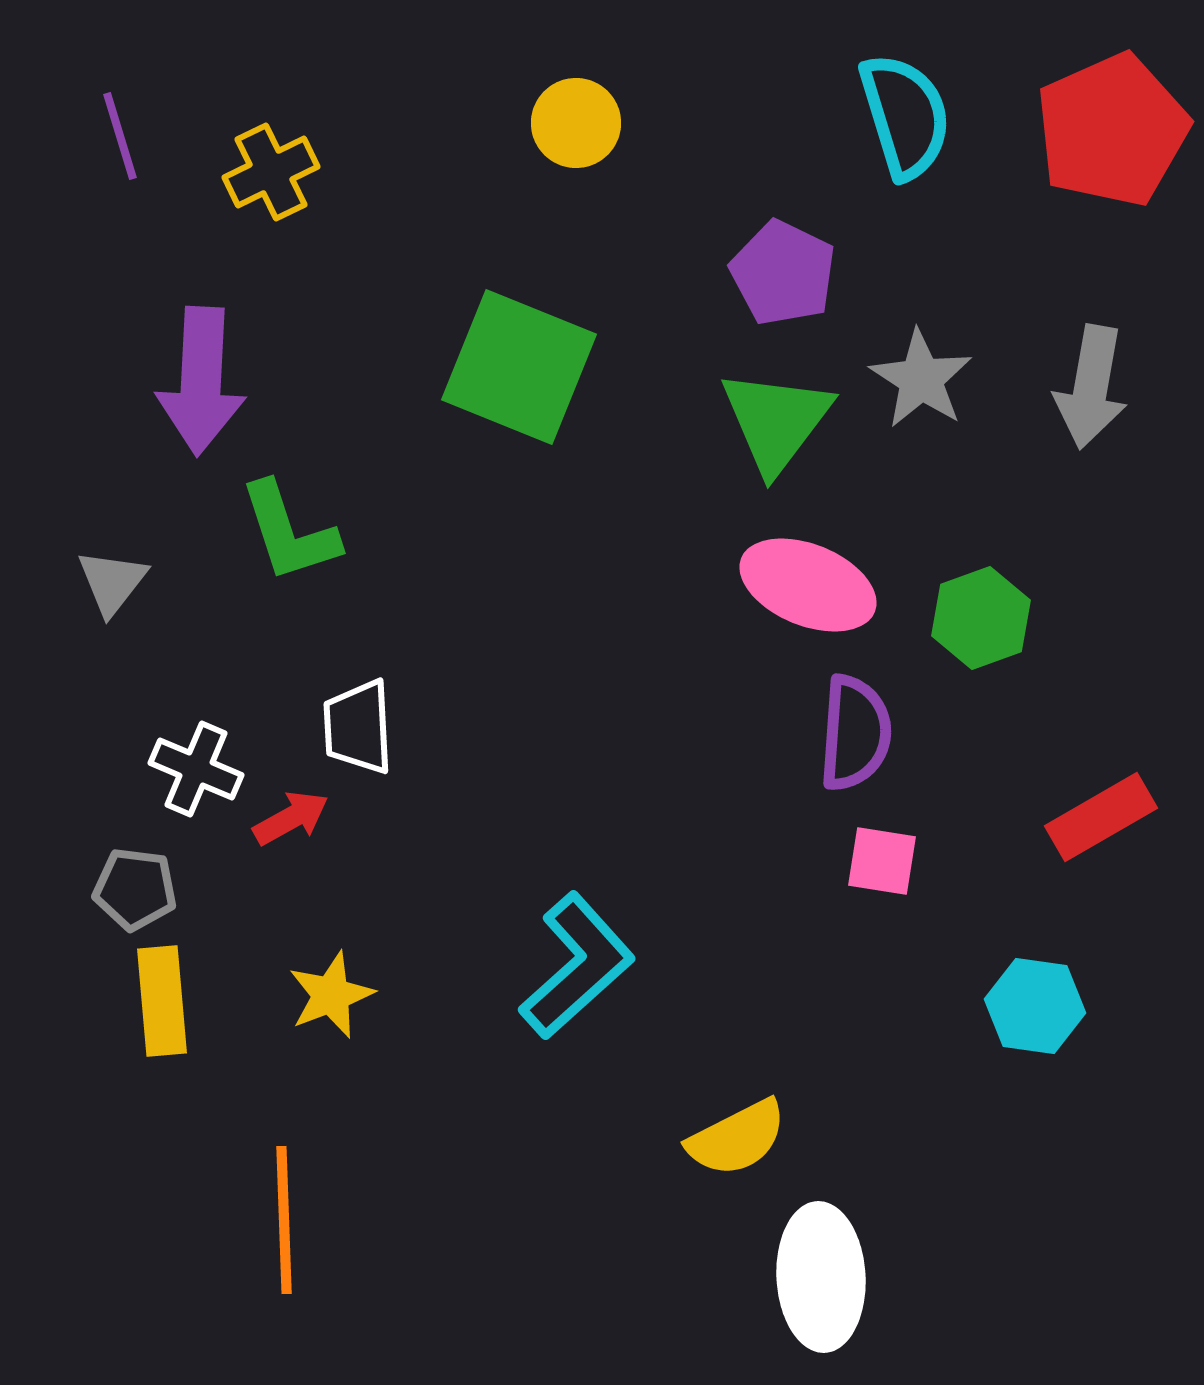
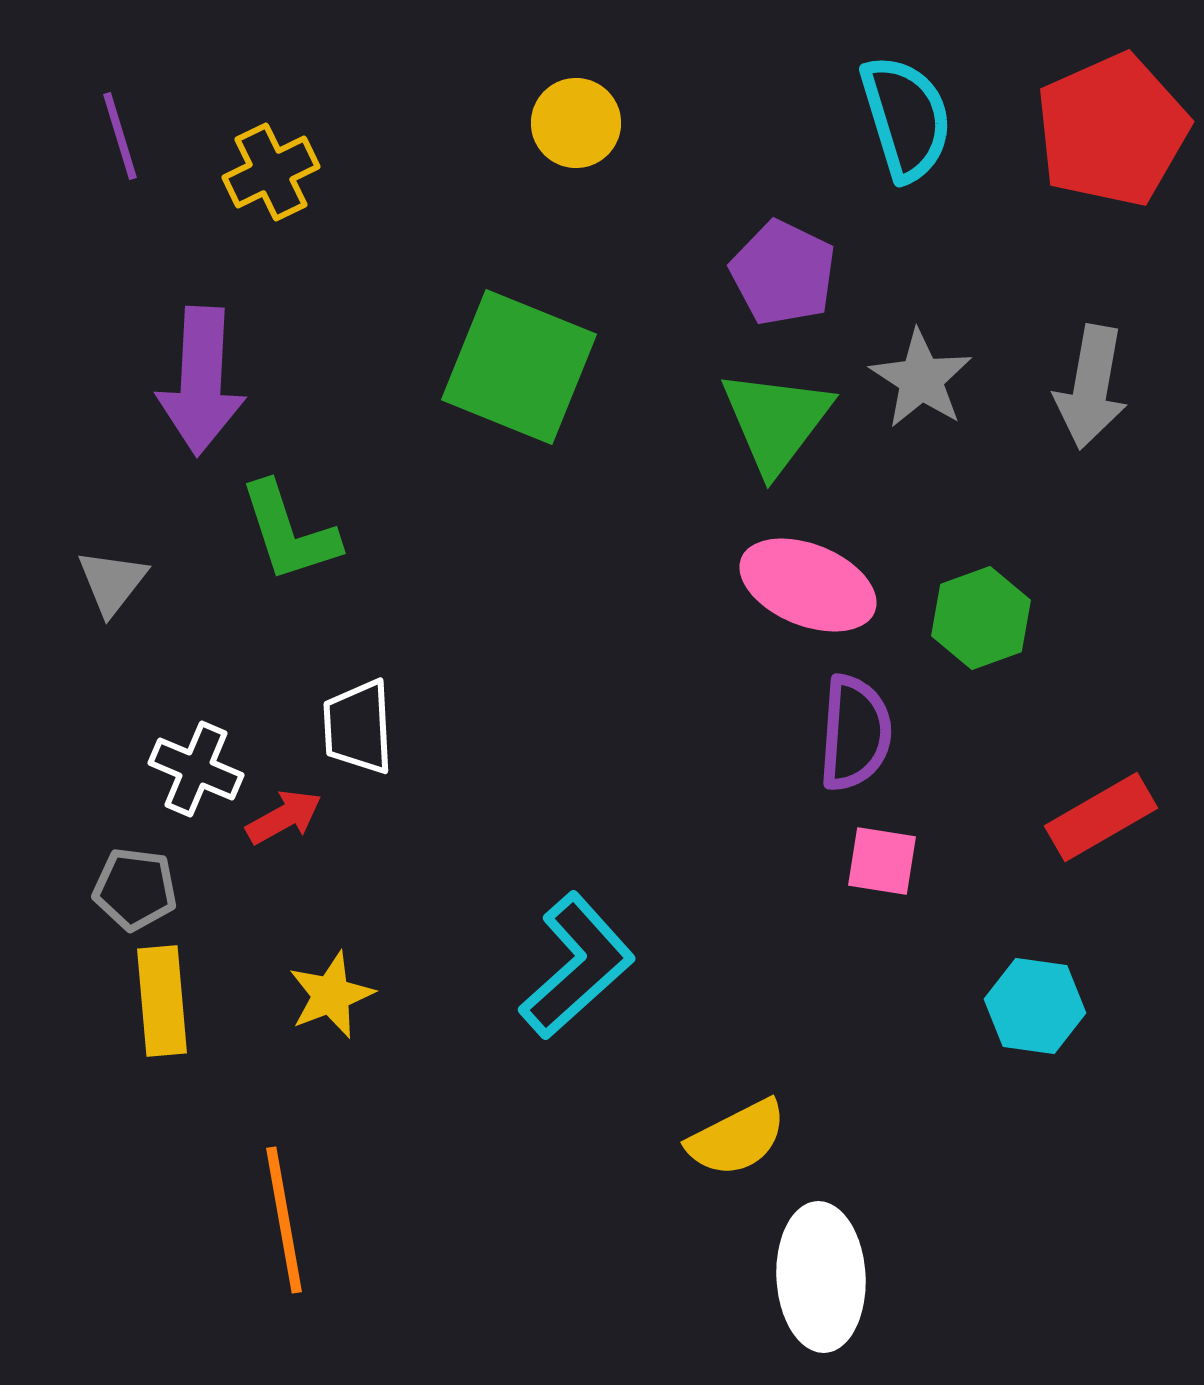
cyan semicircle: moved 1 px right, 2 px down
red arrow: moved 7 px left, 1 px up
orange line: rotated 8 degrees counterclockwise
